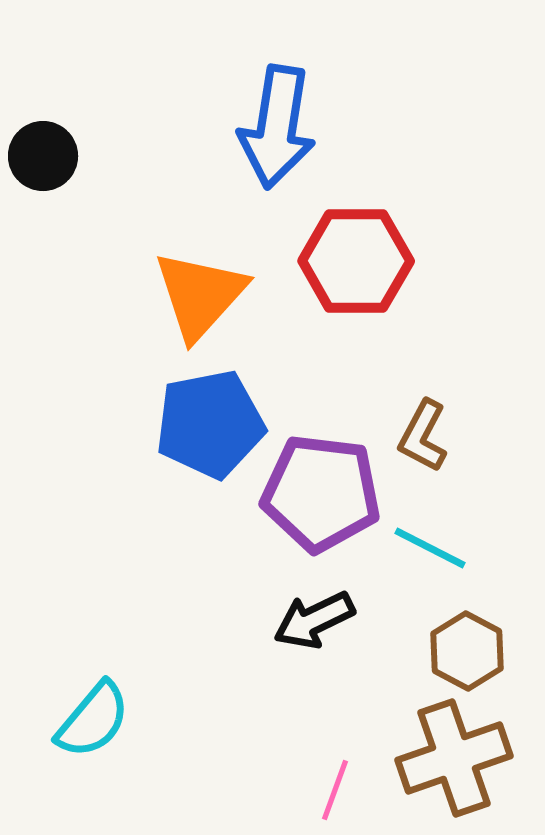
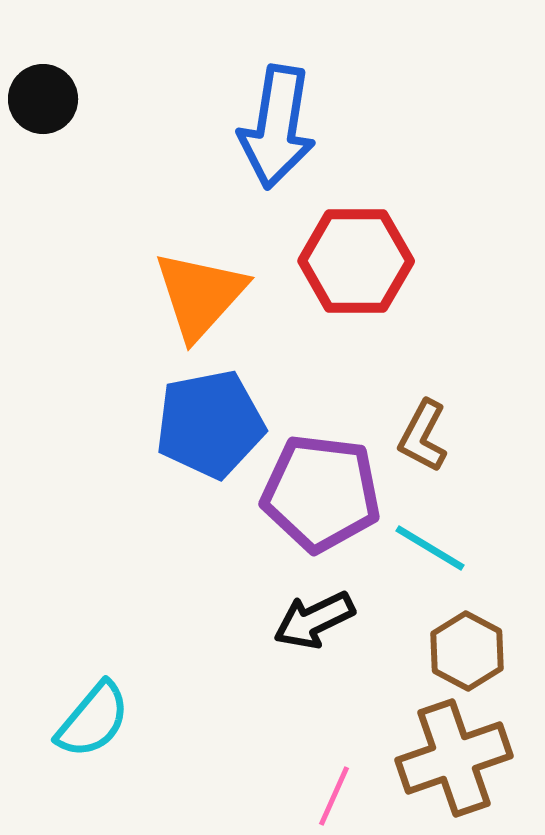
black circle: moved 57 px up
cyan line: rotated 4 degrees clockwise
pink line: moved 1 px left, 6 px down; rotated 4 degrees clockwise
